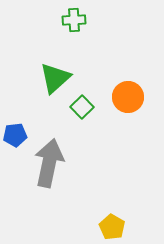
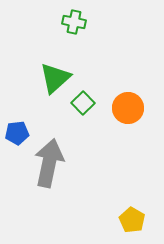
green cross: moved 2 px down; rotated 15 degrees clockwise
orange circle: moved 11 px down
green square: moved 1 px right, 4 px up
blue pentagon: moved 2 px right, 2 px up
yellow pentagon: moved 20 px right, 7 px up
